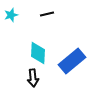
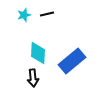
cyan star: moved 13 px right
